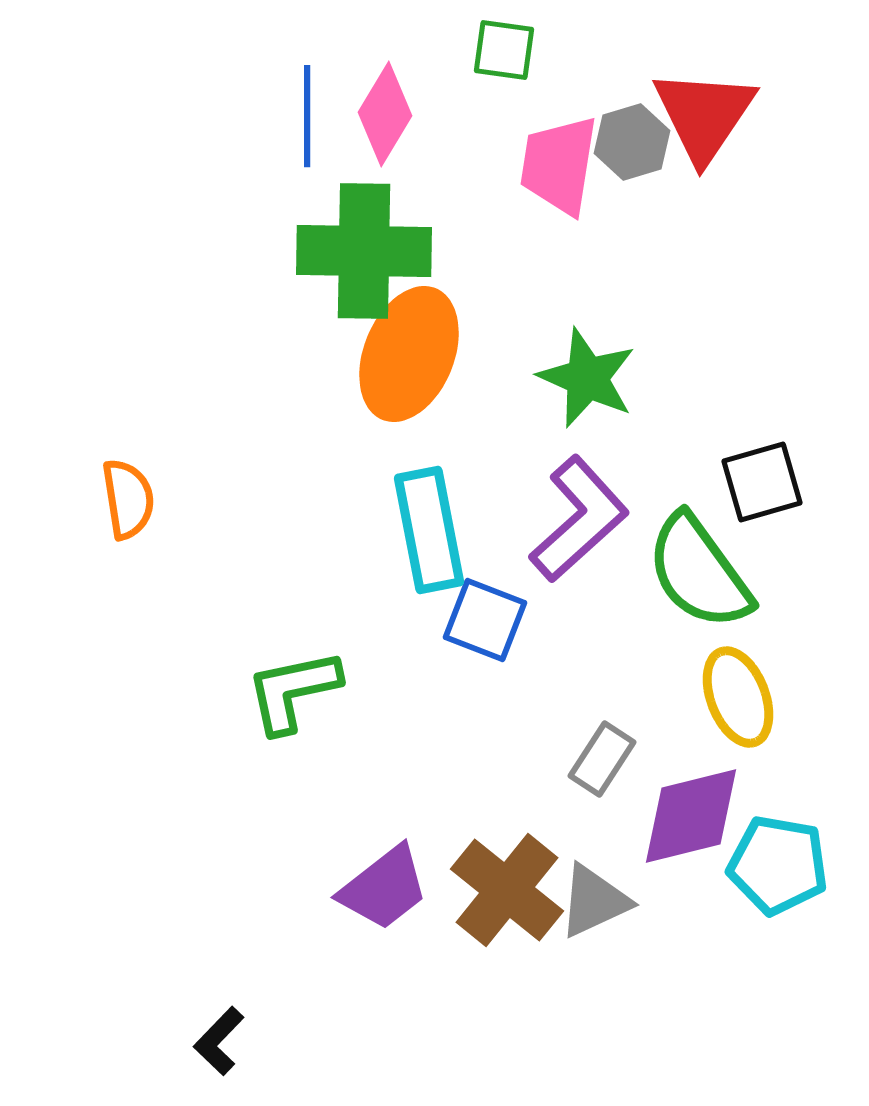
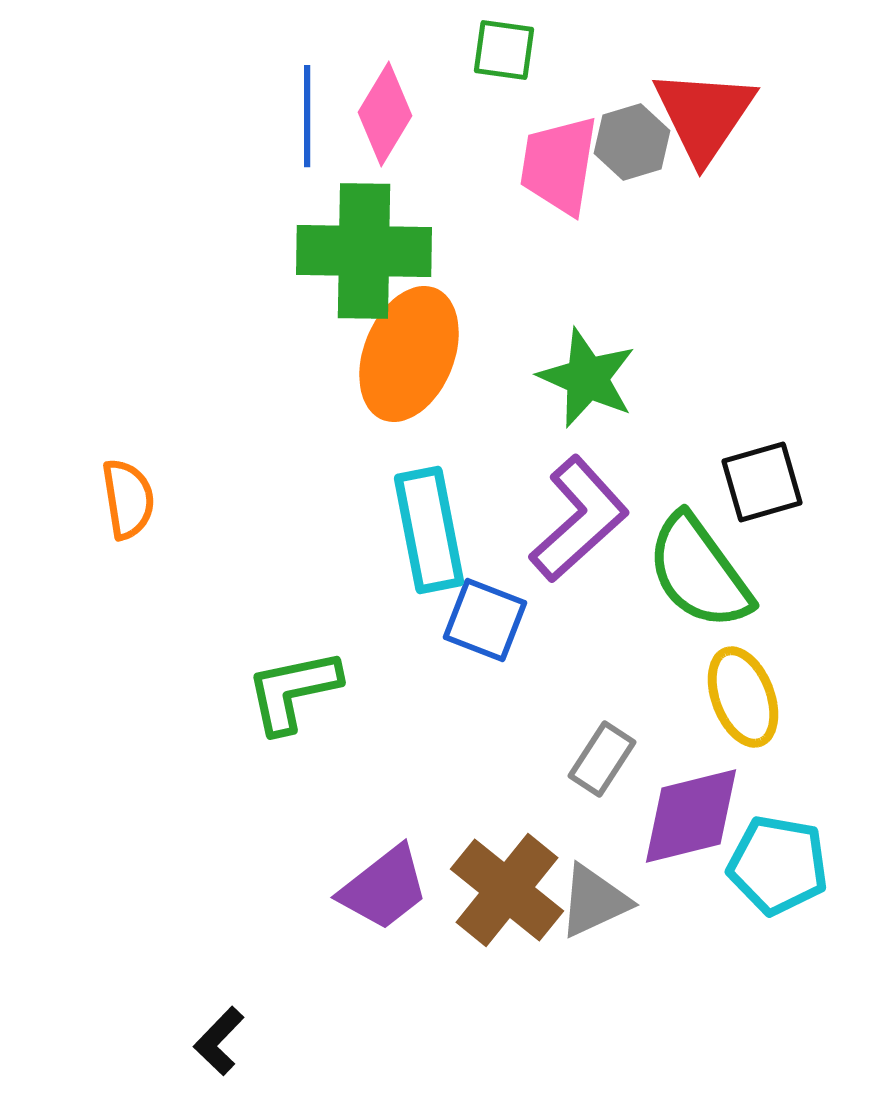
yellow ellipse: moved 5 px right
